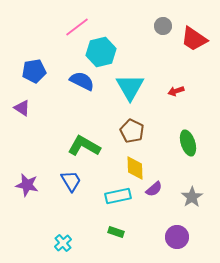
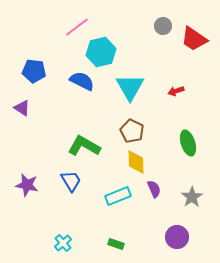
blue pentagon: rotated 15 degrees clockwise
yellow diamond: moved 1 px right, 6 px up
purple semicircle: rotated 72 degrees counterclockwise
cyan rectangle: rotated 10 degrees counterclockwise
green rectangle: moved 12 px down
